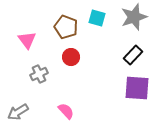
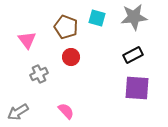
gray star: rotated 12 degrees clockwise
black rectangle: rotated 18 degrees clockwise
